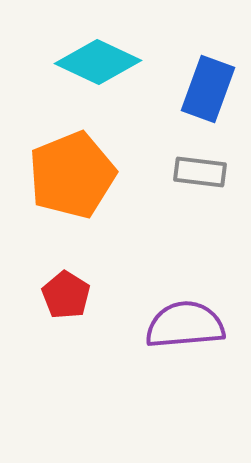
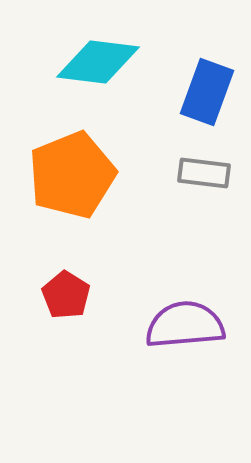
cyan diamond: rotated 18 degrees counterclockwise
blue rectangle: moved 1 px left, 3 px down
gray rectangle: moved 4 px right, 1 px down
